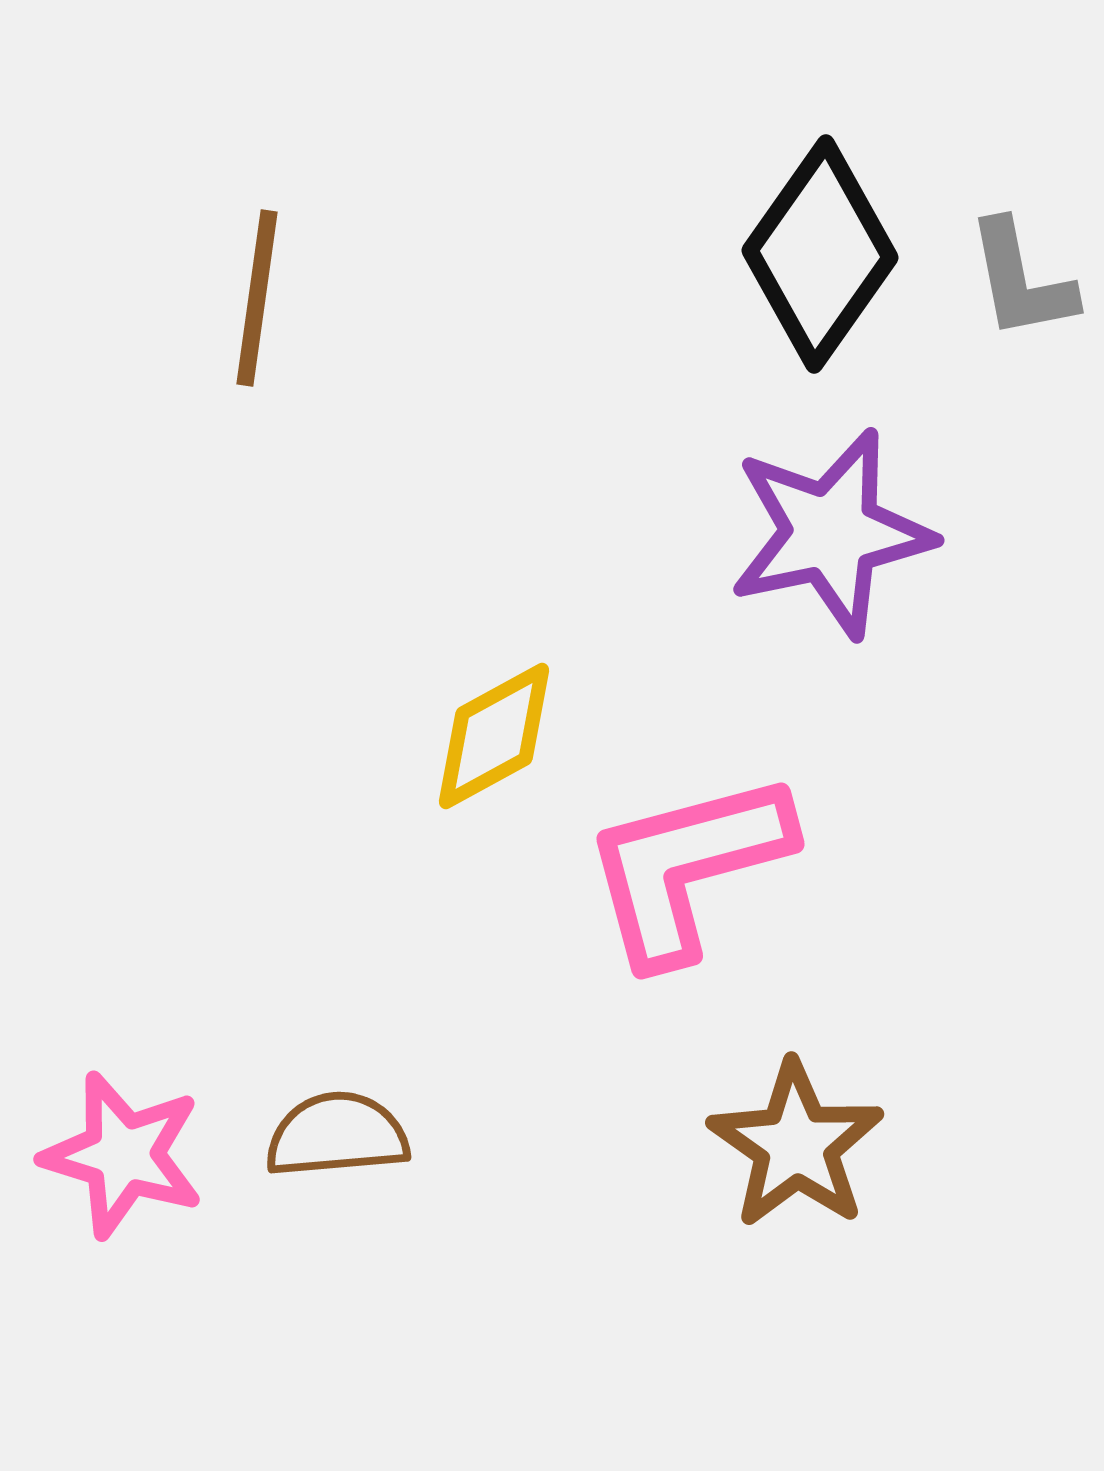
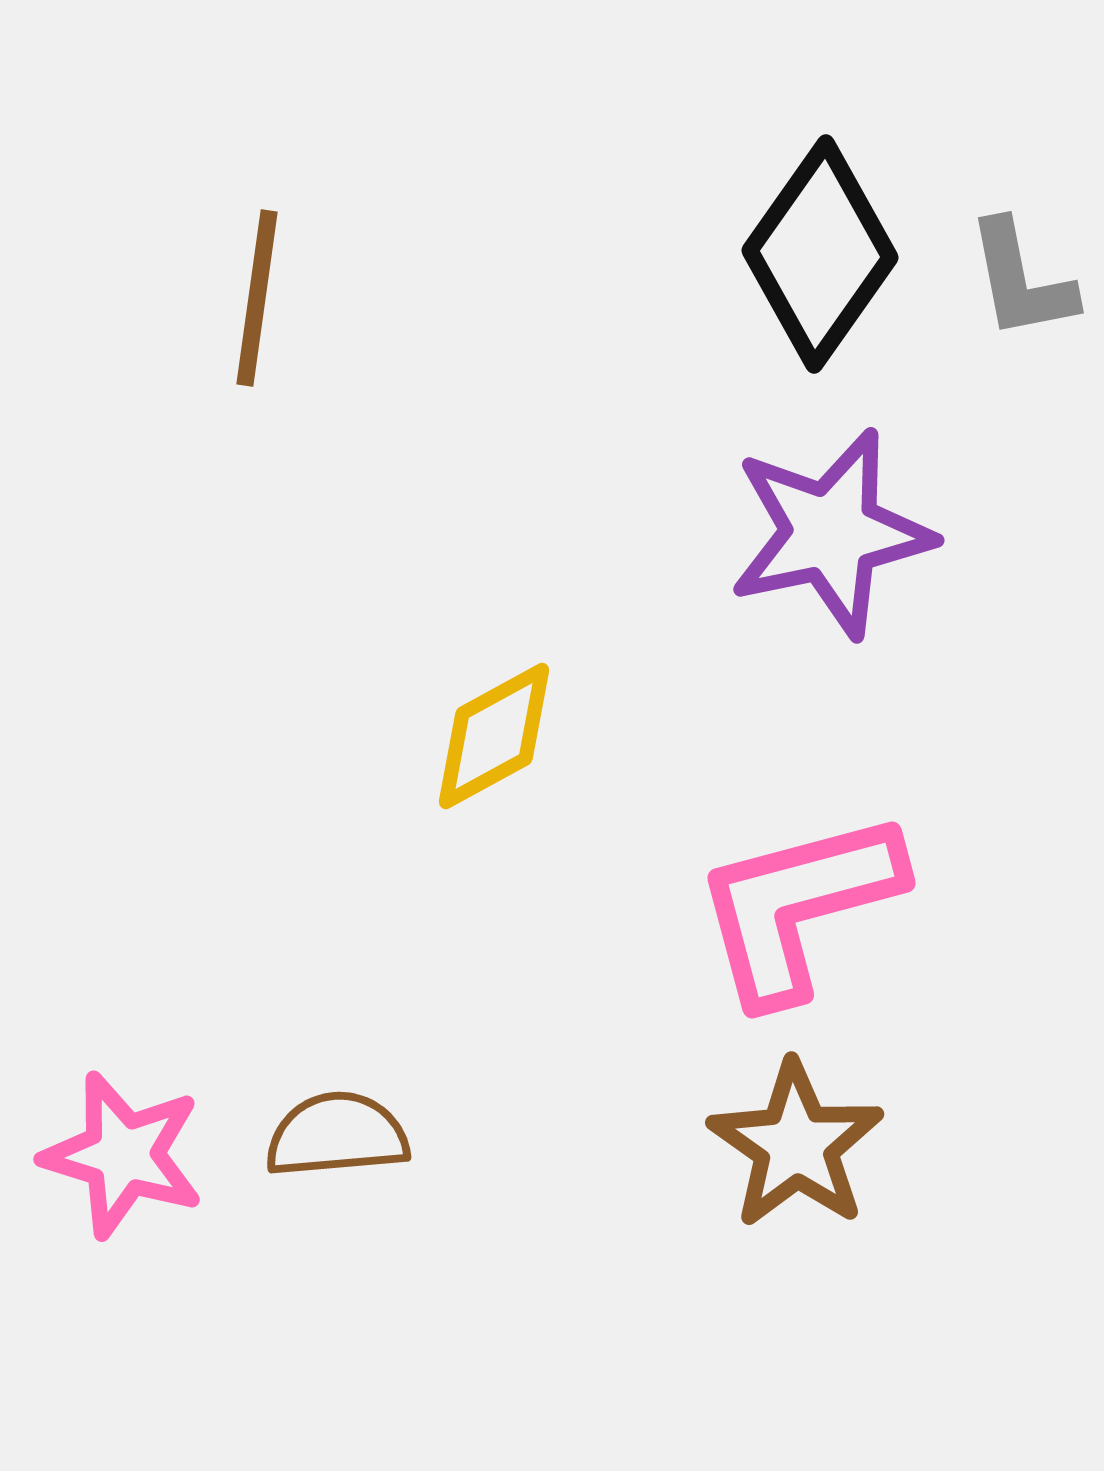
pink L-shape: moved 111 px right, 39 px down
